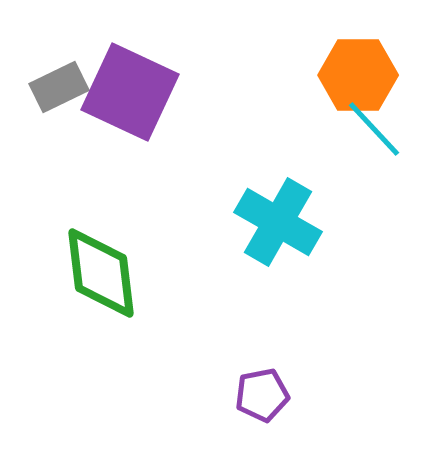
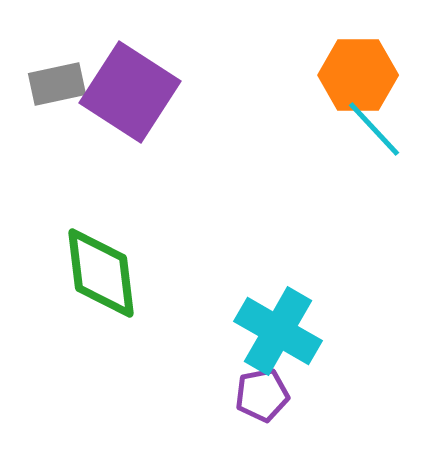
gray rectangle: moved 2 px left, 3 px up; rotated 14 degrees clockwise
purple square: rotated 8 degrees clockwise
cyan cross: moved 109 px down
